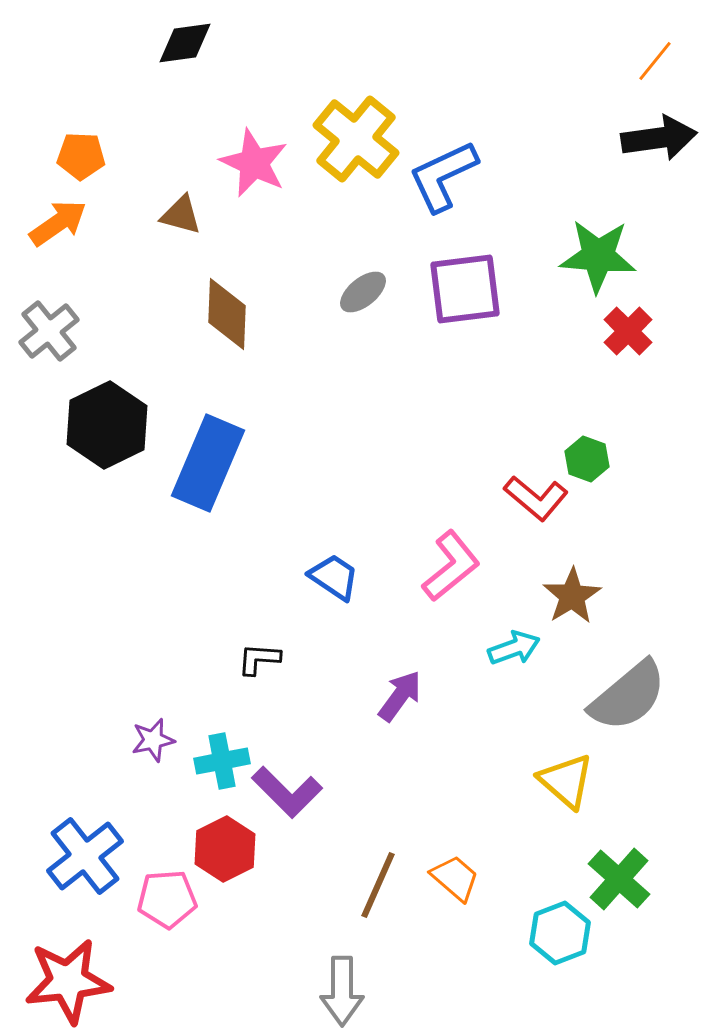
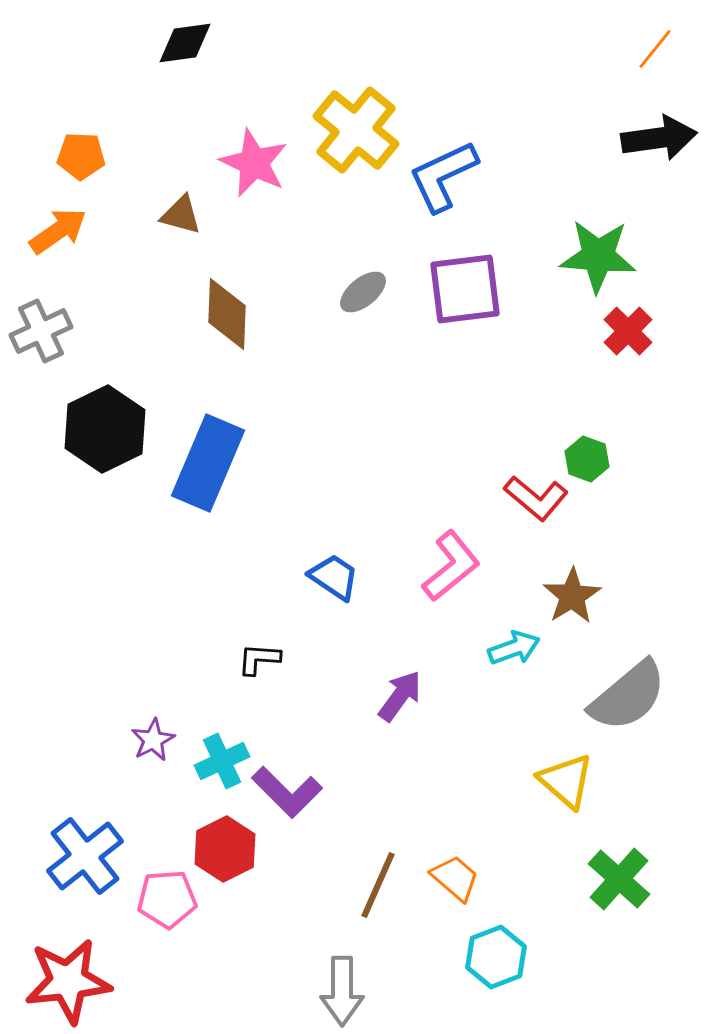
orange line: moved 12 px up
yellow cross: moved 9 px up
orange arrow: moved 8 px down
gray cross: moved 8 px left; rotated 14 degrees clockwise
black hexagon: moved 2 px left, 4 px down
purple star: rotated 15 degrees counterclockwise
cyan cross: rotated 14 degrees counterclockwise
cyan hexagon: moved 64 px left, 24 px down
